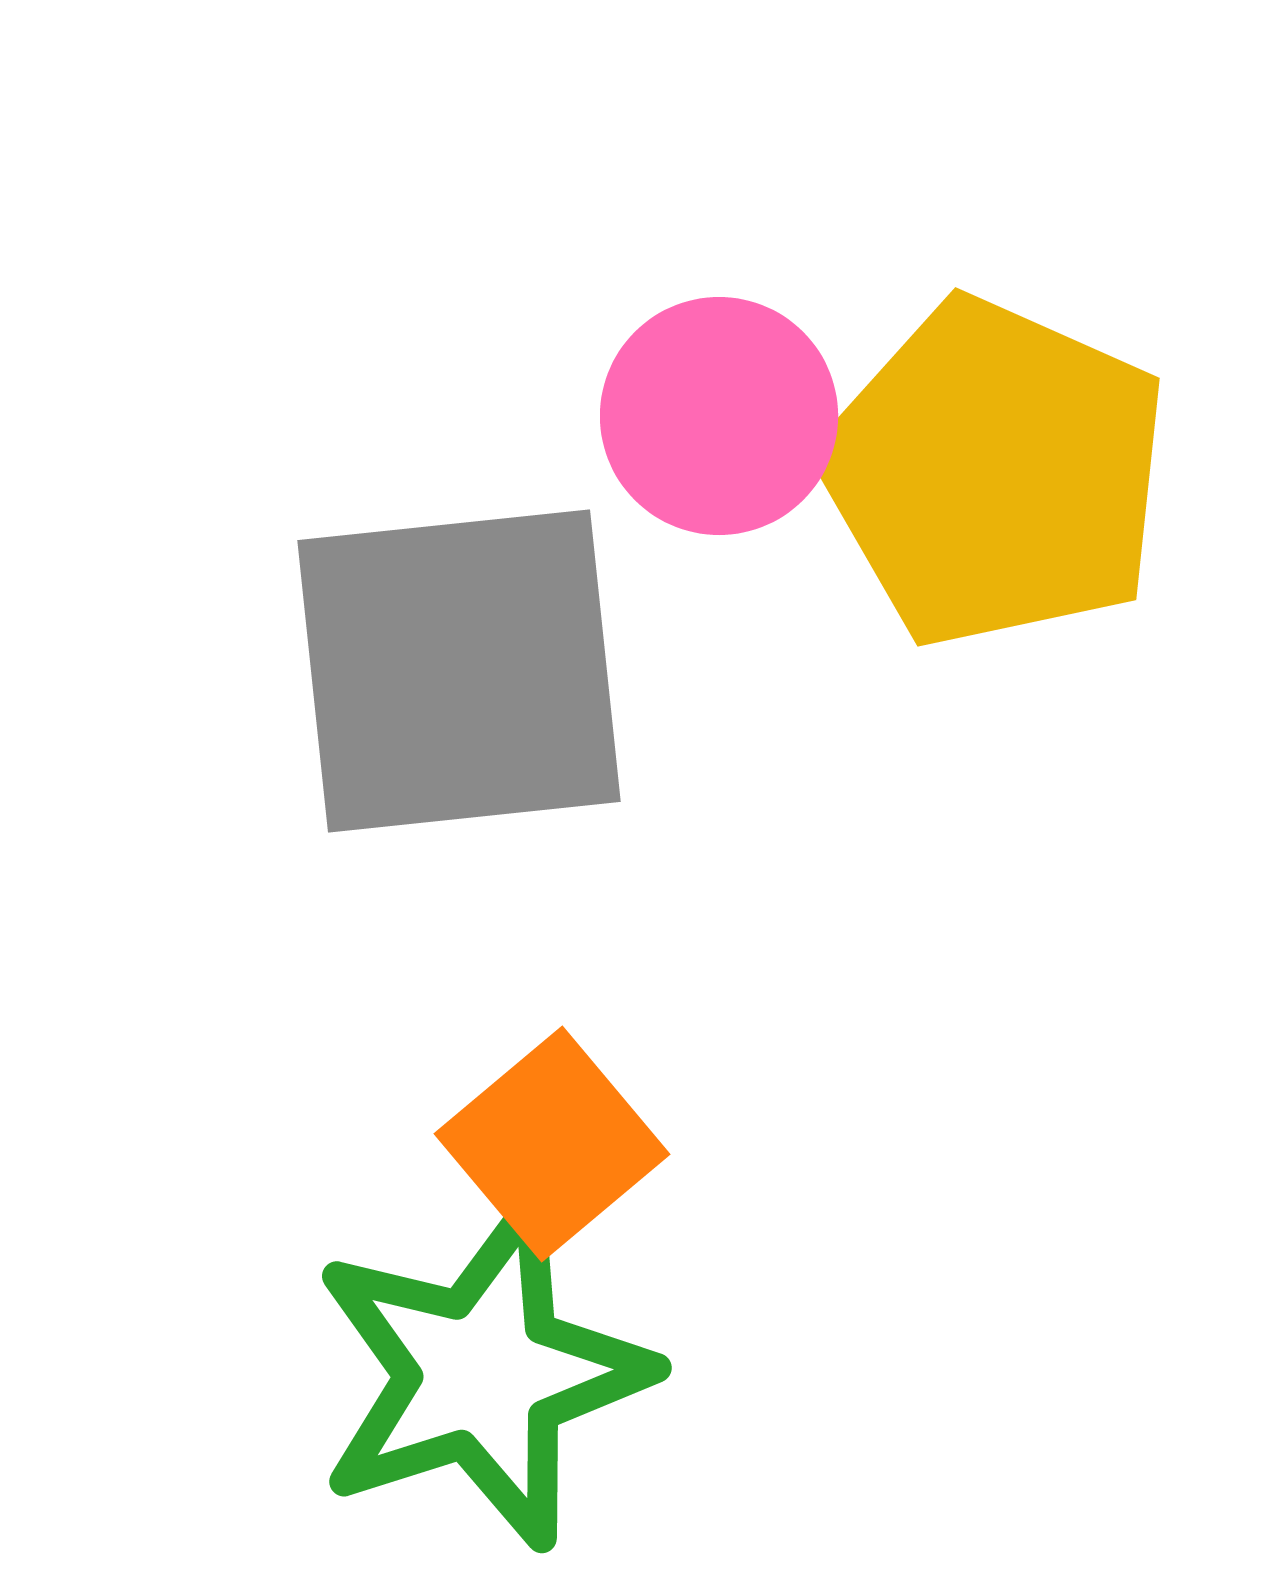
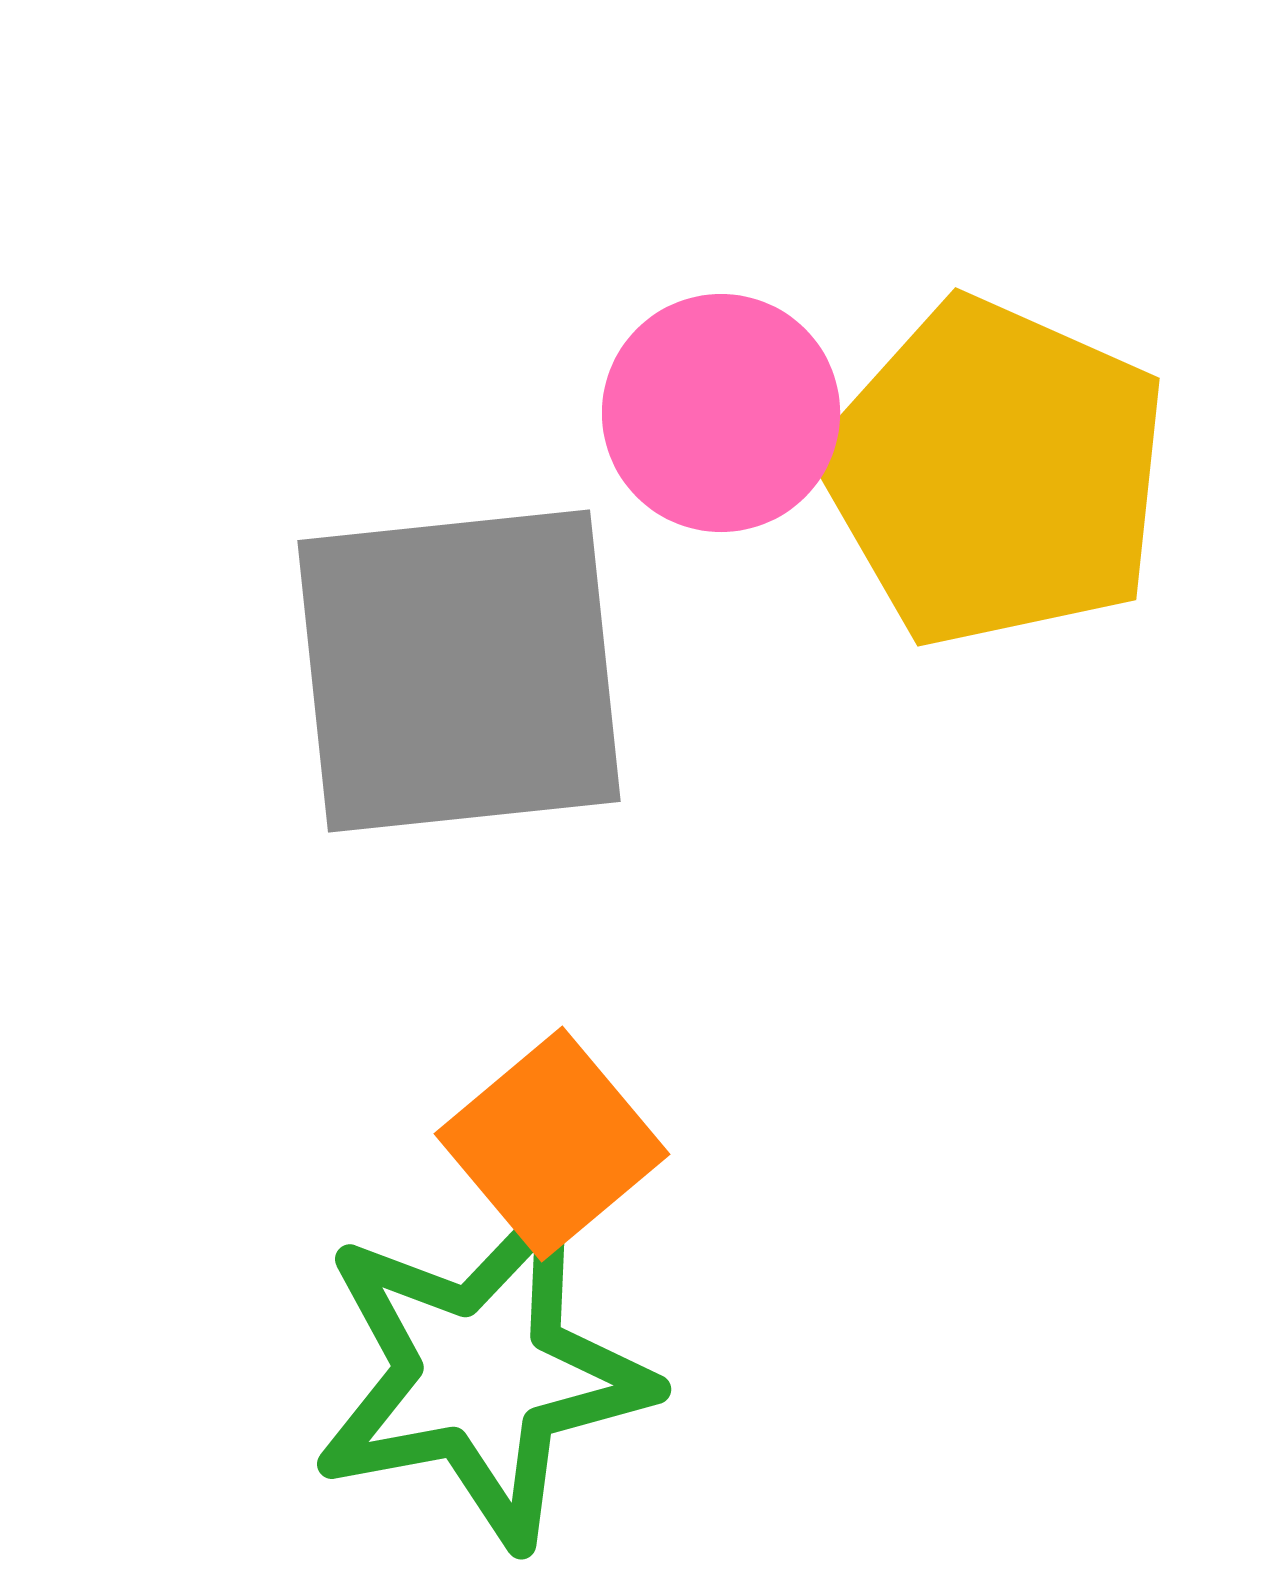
pink circle: moved 2 px right, 3 px up
green star: rotated 7 degrees clockwise
